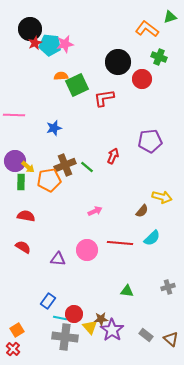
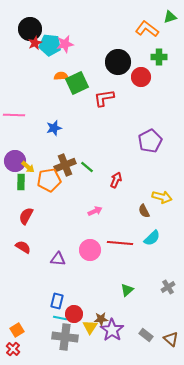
green cross at (159, 57): rotated 21 degrees counterclockwise
red circle at (142, 79): moved 1 px left, 2 px up
green square at (77, 85): moved 2 px up
purple pentagon at (150, 141): rotated 20 degrees counterclockwise
red arrow at (113, 156): moved 3 px right, 24 px down
brown semicircle at (142, 211): moved 2 px right; rotated 112 degrees clockwise
red semicircle at (26, 216): rotated 72 degrees counterclockwise
pink circle at (87, 250): moved 3 px right
gray cross at (168, 287): rotated 16 degrees counterclockwise
green triangle at (127, 291): moved 1 px up; rotated 48 degrees counterclockwise
blue rectangle at (48, 301): moved 9 px right; rotated 21 degrees counterclockwise
yellow triangle at (90, 327): rotated 14 degrees clockwise
